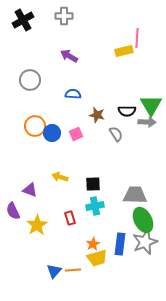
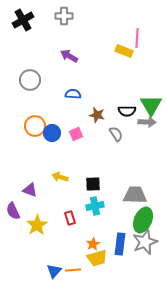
yellow rectangle: rotated 36 degrees clockwise
green ellipse: rotated 50 degrees clockwise
